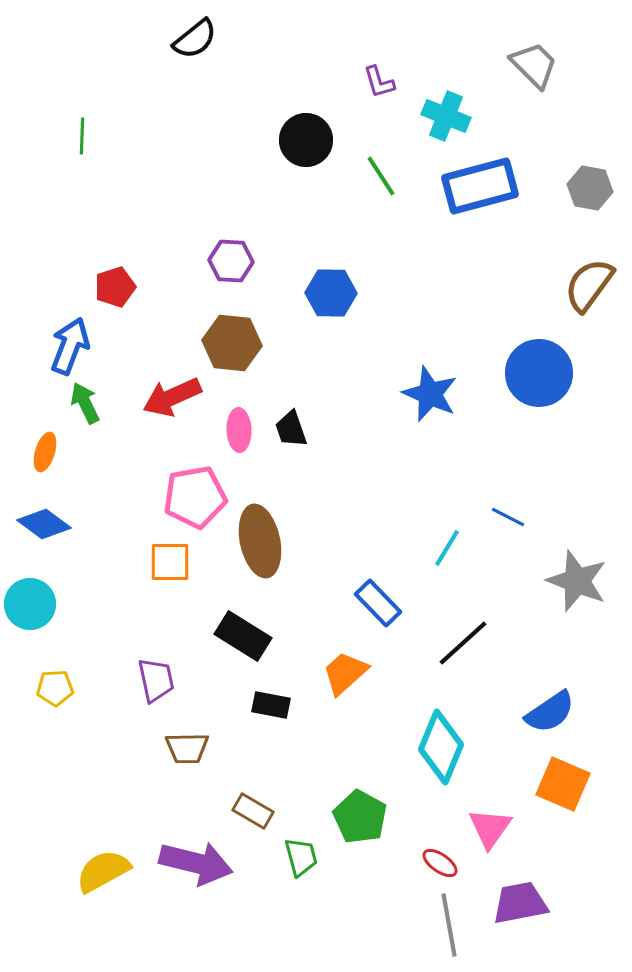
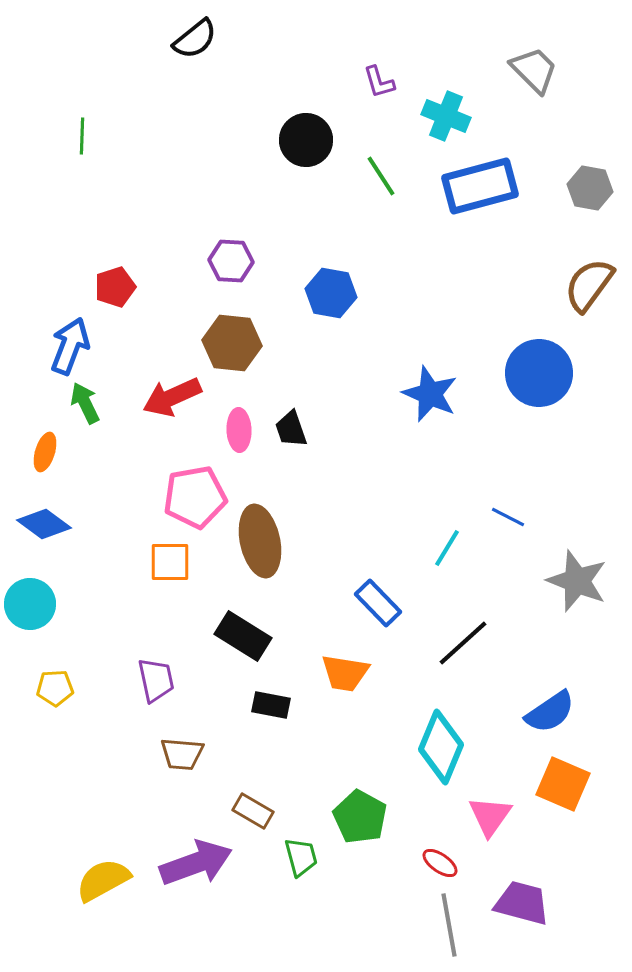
gray trapezoid at (534, 65): moved 5 px down
blue hexagon at (331, 293): rotated 9 degrees clockwise
orange trapezoid at (345, 673): rotated 129 degrees counterclockwise
brown trapezoid at (187, 748): moved 5 px left, 6 px down; rotated 6 degrees clockwise
pink triangle at (490, 828): moved 12 px up
purple arrow at (196, 863): rotated 34 degrees counterclockwise
yellow semicircle at (103, 871): moved 9 px down
purple trapezoid at (520, 903): moved 2 px right; rotated 26 degrees clockwise
